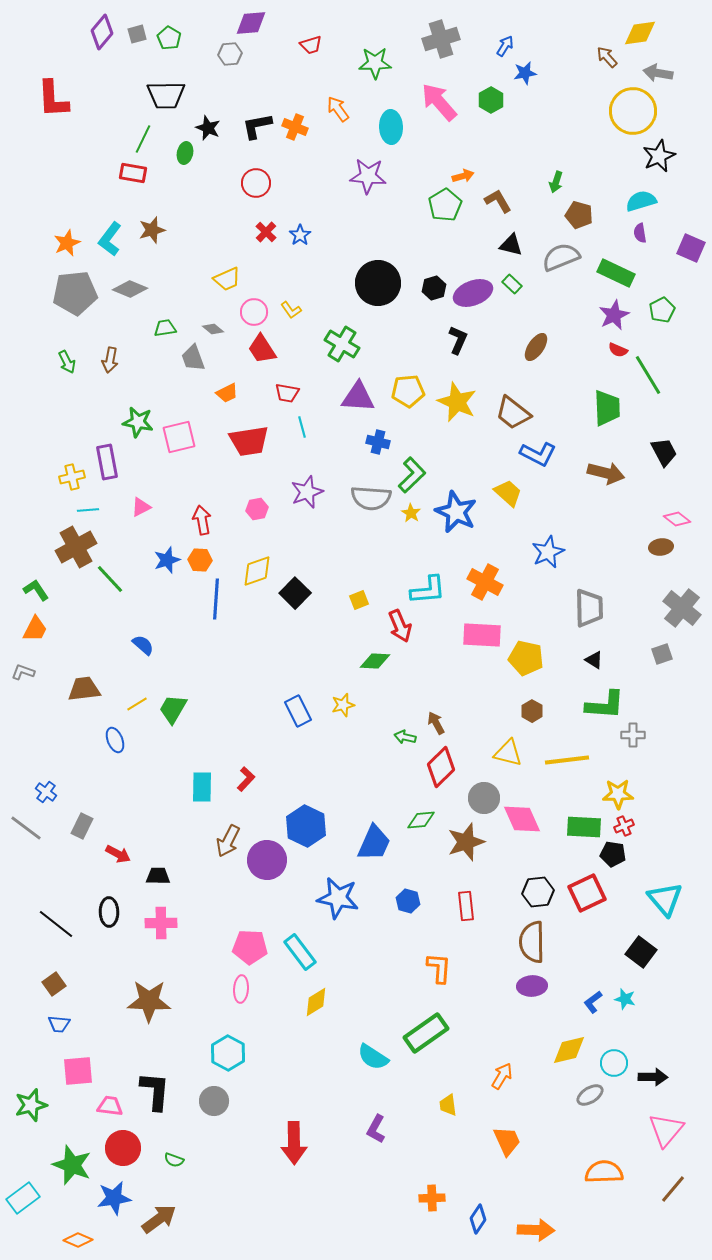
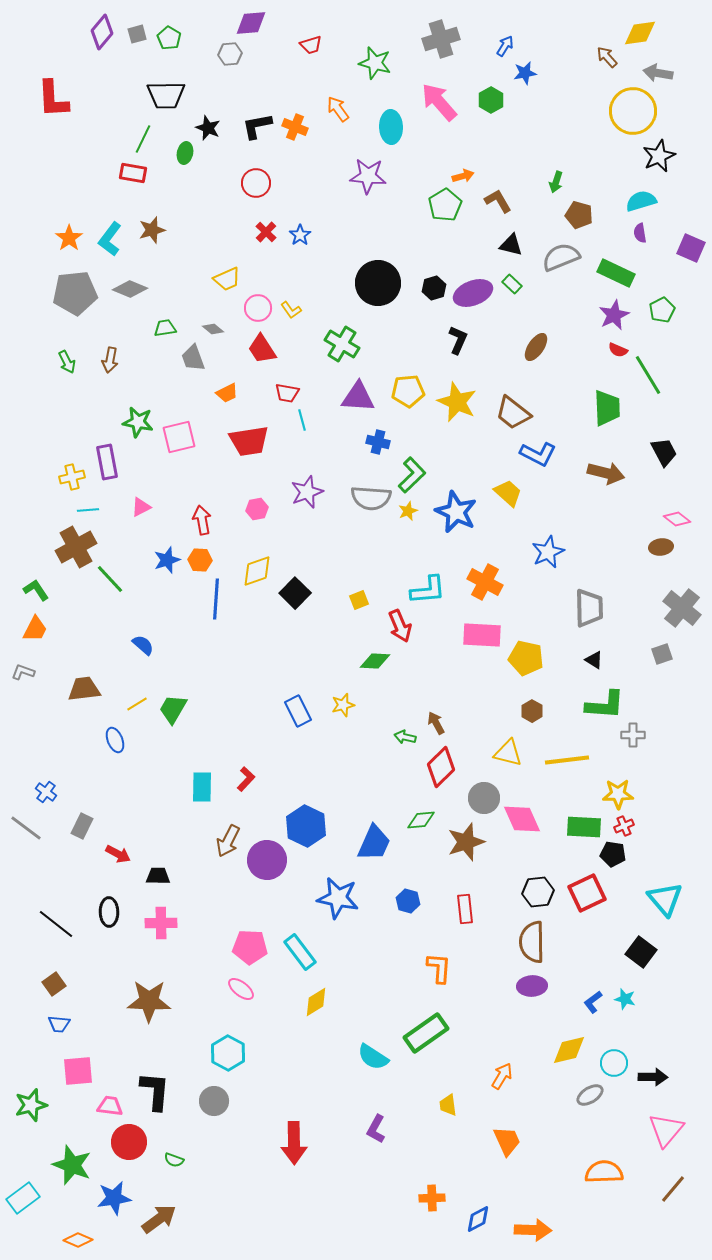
green star at (375, 63): rotated 16 degrees clockwise
orange star at (67, 243): moved 2 px right, 5 px up; rotated 12 degrees counterclockwise
pink circle at (254, 312): moved 4 px right, 4 px up
cyan line at (302, 427): moved 7 px up
yellow star at (411, 513): moved 3 px left, 2 px up; rotated 18 degrees clockwise
red rectangle at (466, 906): moved 1 px left, 3 px down
pink ellipse at (241, 989): rotated 56 degrees counterclockwise
red circle at (123, 1148): moved 6 px right, 6 px up
blue diamond at (478, 1219): rotated 28 degrees clockwise
orange arrow at (536, 1230): moved 3 px left
